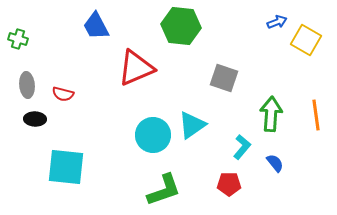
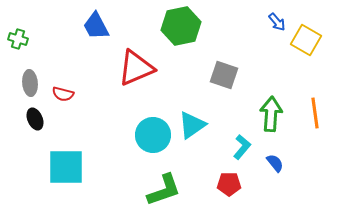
blue arrow: rotated 72 degrees clockwise
green hexagon: rotated 18 degrees counterclockwise
gray square: moved 3 px up
gray ellipse: moved 3 px right, 2 px up
orange line: moved 1 px left, 2 px up
black ellipse: rotated 65 degrees clockwise
cyan square: rotated 6 degrees counterclockwise
